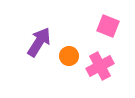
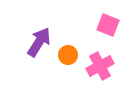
pink square: moved 1 px up
orange circle: moved 1 px left, 1 px up
